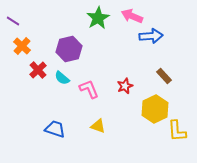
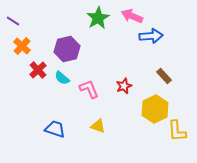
purple hexagon: moved 2 px left
red star: moved 1 px left
